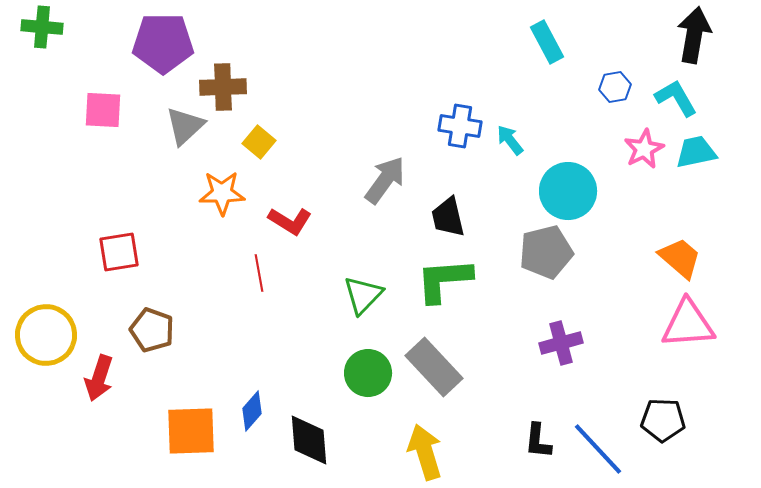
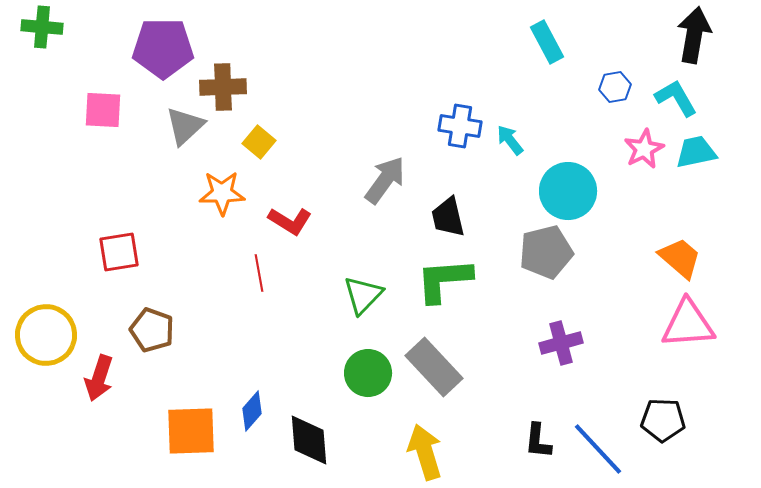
purple pentagon: moved 5 px down
